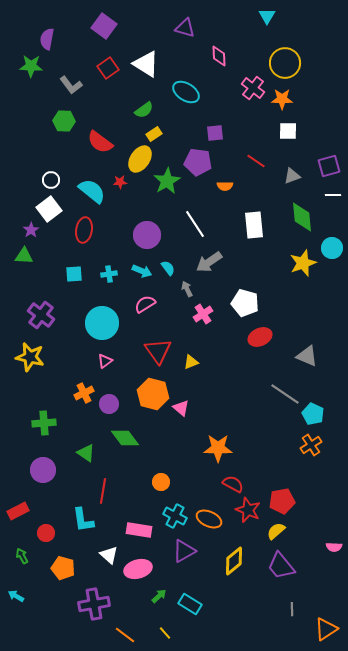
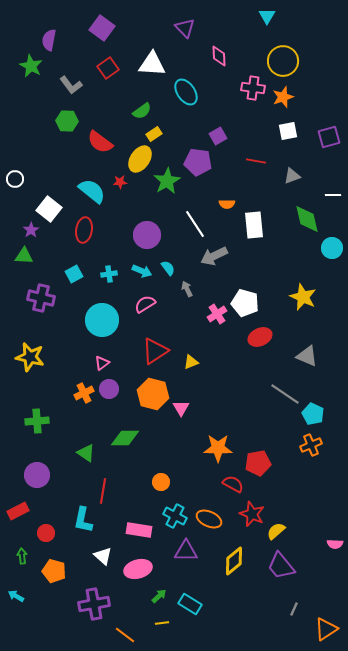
purple square at (104, 26): moved 2 px left, 2 px down
purple triangle at (185, 28): rotated 30 degrees clockwise
purple semicircle at (47, 39): moved 2 px right, 1 px down
yellow circle at (285, 63): moved 2 px left, 2 px up
white triangle at (146, 64): moved 6 px right; rotated 28 degrees counterclockwise
green star at (31, 66): rotated 25 degrees clockwise
pink cross at (253, 88): rotated 30 degrees counterclockwise
cyan ellipse at (186, 92): rotated 24 degrees clockwise
orange star at (282, 99): moved 1 px right, 2 px up; rotated 20 degrees counterclockwise
green semicircle at (144, 110): moved 2 px left, 1 px down
green hexagon at (64, 121): moved 3 px right
white square at (288, 131): rotated 12 degrees counterclockwise
purple square at (215, 133): moved 3 px right, 3 px down; rotated 24 degrees counterclockwise
red line at (256, 161): rotated 24 degrees counterclockwise
purple square at (329, 166): moved 29 px up
white circle at (51, 180): moved 36 px left, 1 px up
orange semicircle at (225, 186): moved 2 px right, 18 px down
white square at (49, 209): rotated 15 degrees counterclockwise
green diamond at (302, 217): moved 5 px right, 2 px down; rotated 8 degrees counterclockwise
gray arrow at (209, 262): moved 5 px right, 6 px up; rotated 8 degrees clockwise
yellow star at (303, 263): moved 34 px down; rotated 28 degrees counterclockwise
cyan square at (74, 274): rotated 24 degrees counterclockwise
pink cross at (203, 314): moved 14 px right
purple cross at (41, 315): moved 17 px up; rotated 24 degrees counterclockwise
cyan circle at (102, 323): moved 3 px up
red triangle at (158, 351): moved 3 px left; rotated 32 degrees clockwise
pink triangle at (105, 361): moved 3 px left, 2 px down
purple circle at (109, 404): moved 15 px up
pink triangle at (181, 408): rotated 18 degrees clockwise
green cross at (44, 423): moved 7 px left, 2 px up
green diamond at (125, 438): rotated 52 degrees counterclockwise
orange cross at (311, 445): rotated 10 degrees clockwise
purple circle at (43, 470): moved 6 px left, 5 px down
red pentagon at (282, 501): moved 24 px left, 38 px up
red star at (248, 510): moved 4 px right, 4 px down
cyan L-shape at (83, 520): rotated 20 degrees clockwise
pink semicircle at (334, 547): moved 1 px right, 3 px up
purple triangle at (184, 551): moved 2 px right; rotated 30 degrees clockwise
white triangle at (109, 555): moved 6 px left, 1 px down
green arrow at (22, 556): rotated 21 degrees clockwise
orange pentagon at (63, 568): moved 9 px left, 3 px down
gray line at (292, 609): moved 2 px right; rotated 24 degrees clockwise
yellow line at (165, 633): moved 3 px left, 10 px up; rotated 56 degrees counterclockwise
